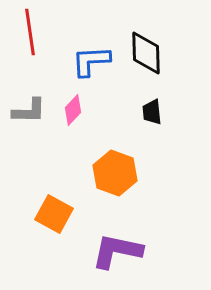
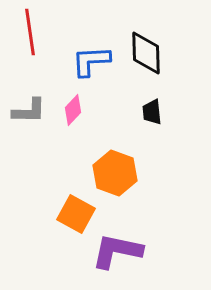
orange square: moved 22 px right
